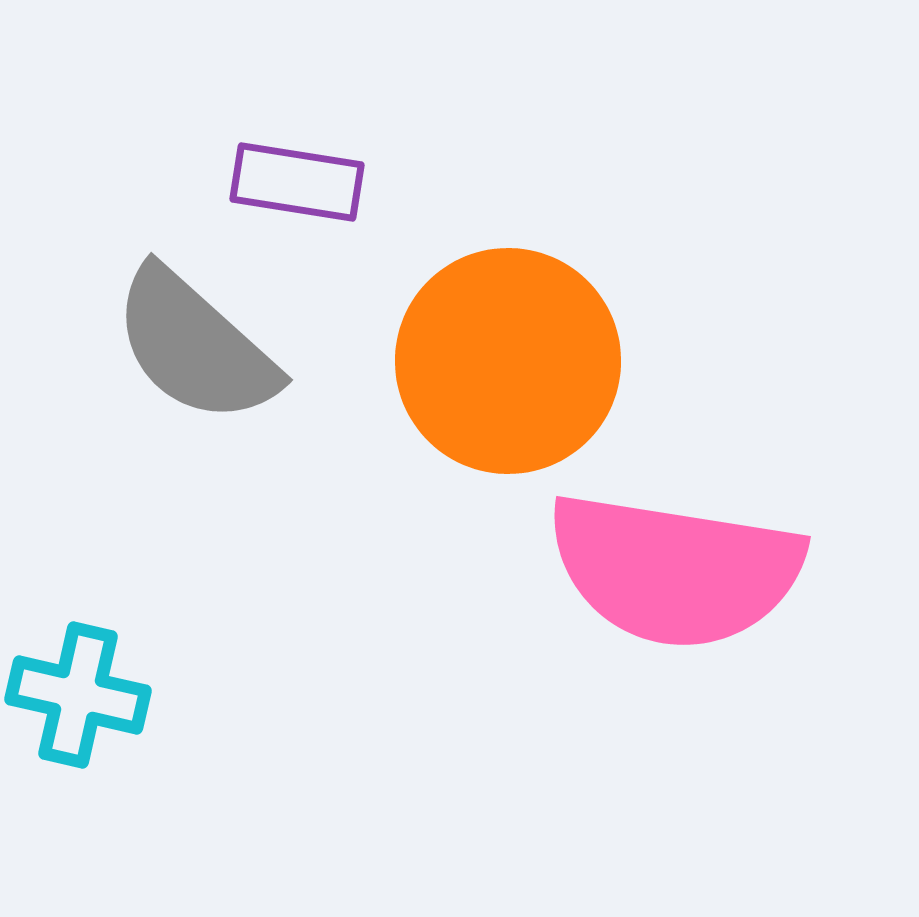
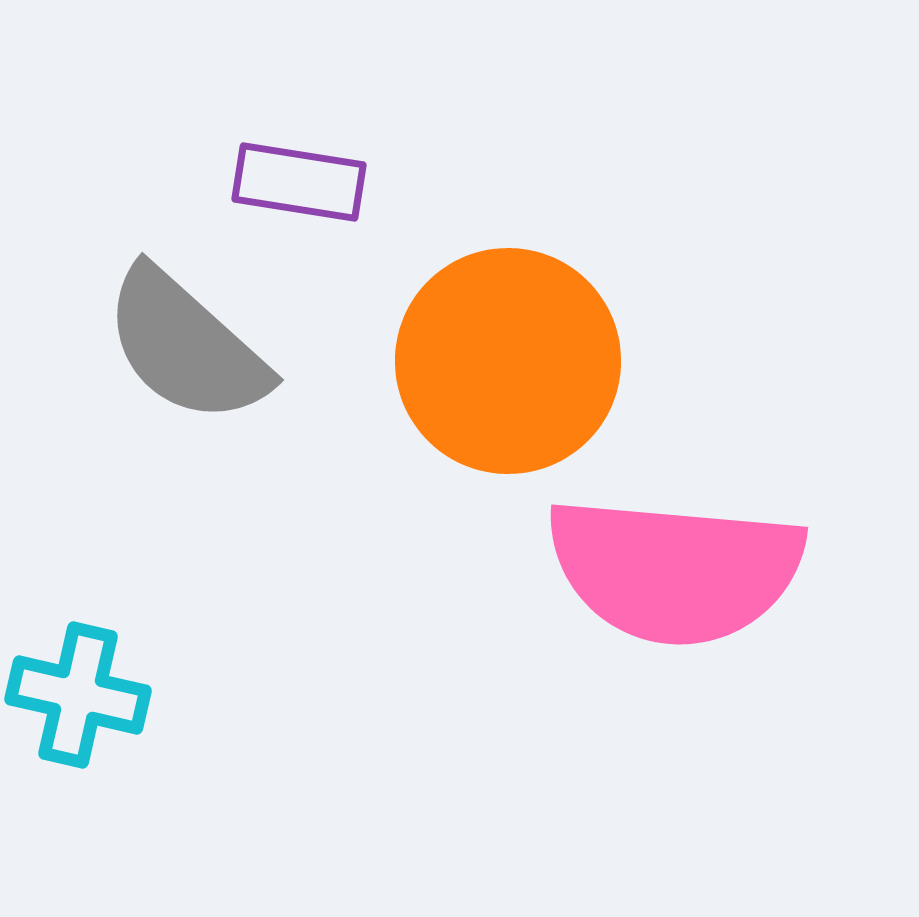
purple rectangle: moved 2 px right
gray semicircle: moved 9 px left
pink semicircle: rotated 4 degrees counterclockwise
